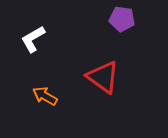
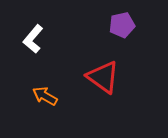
purple pentagon: moved 6 px down; rotated 20 degrees counterclockwise
white L-shape: rotated 20 degrees counterclockwise
